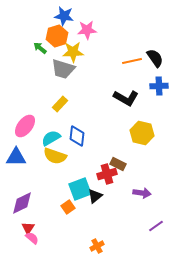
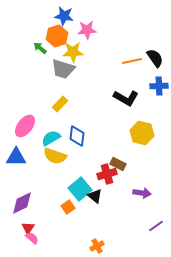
cyan square: rotated 20 degrees counterclockwise
black triangle: rotated 42 degrees counterclockwise
